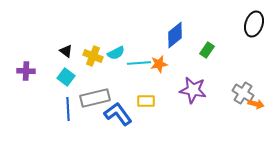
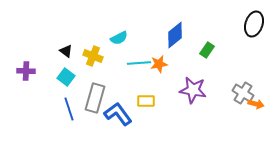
cyan semicircle: moved 3 px right, 15 px up
gray rectangle: rotated 60 degrees counterclockwise
blue line: moved 1 px right; rotated 15 degrees counterclockwise
